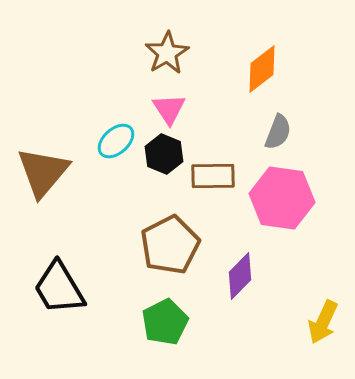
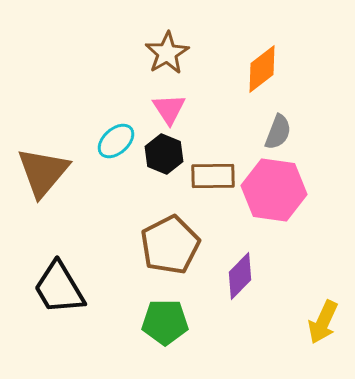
pink hexagon: moved 8 px left, 8 px up
green pentagon: rotated 27 degrees clockwise
